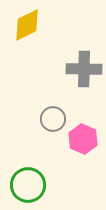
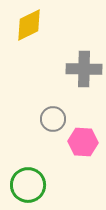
yellow diamond: moved 2 px right
pink hexagon: moved 3 px down; rotated 20 degrees counterclockwise
